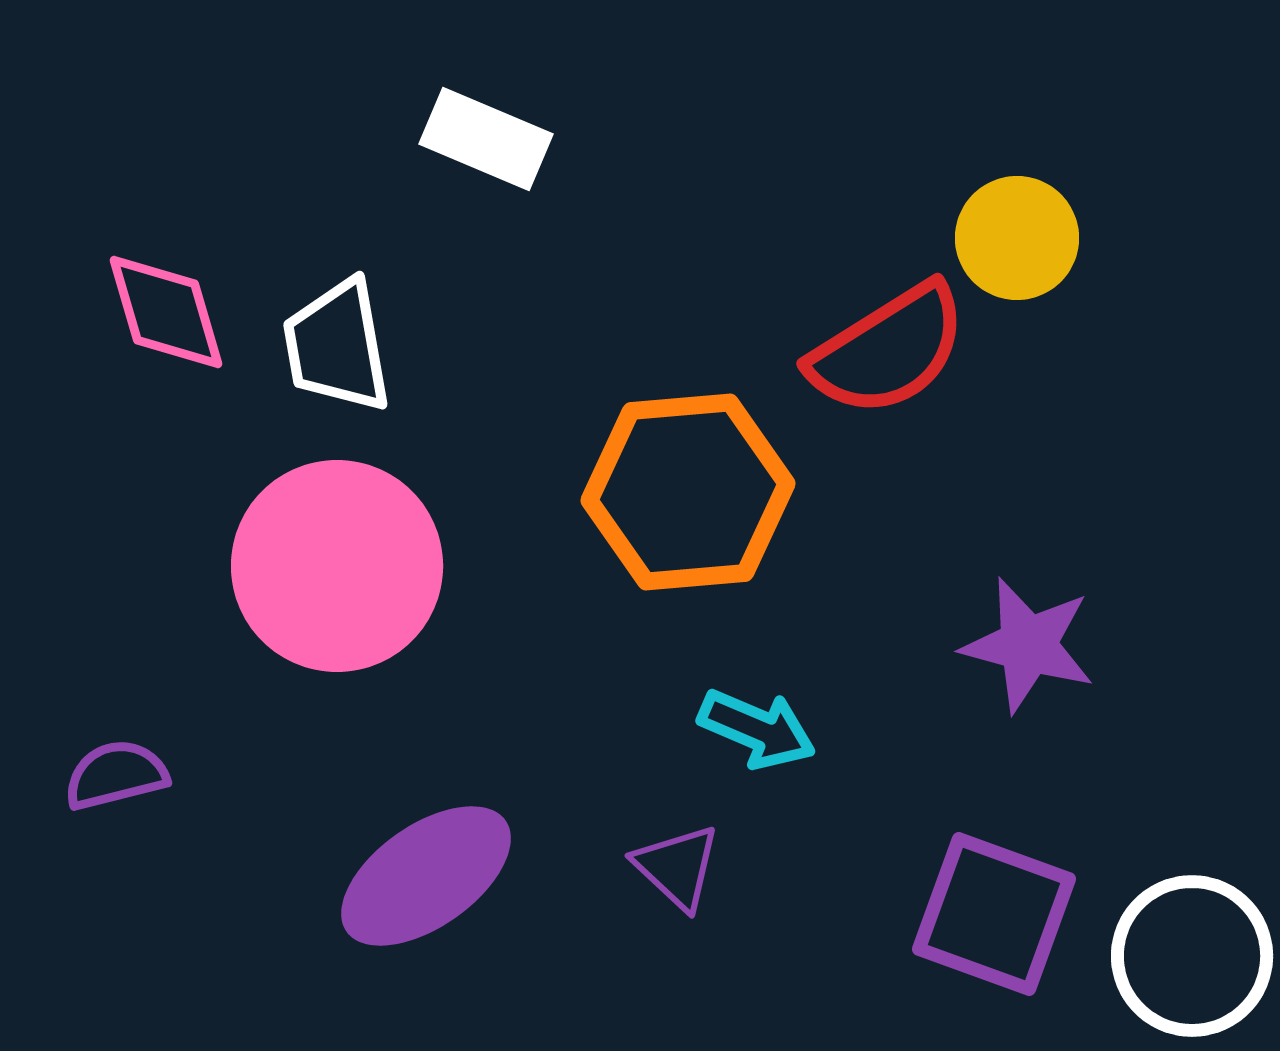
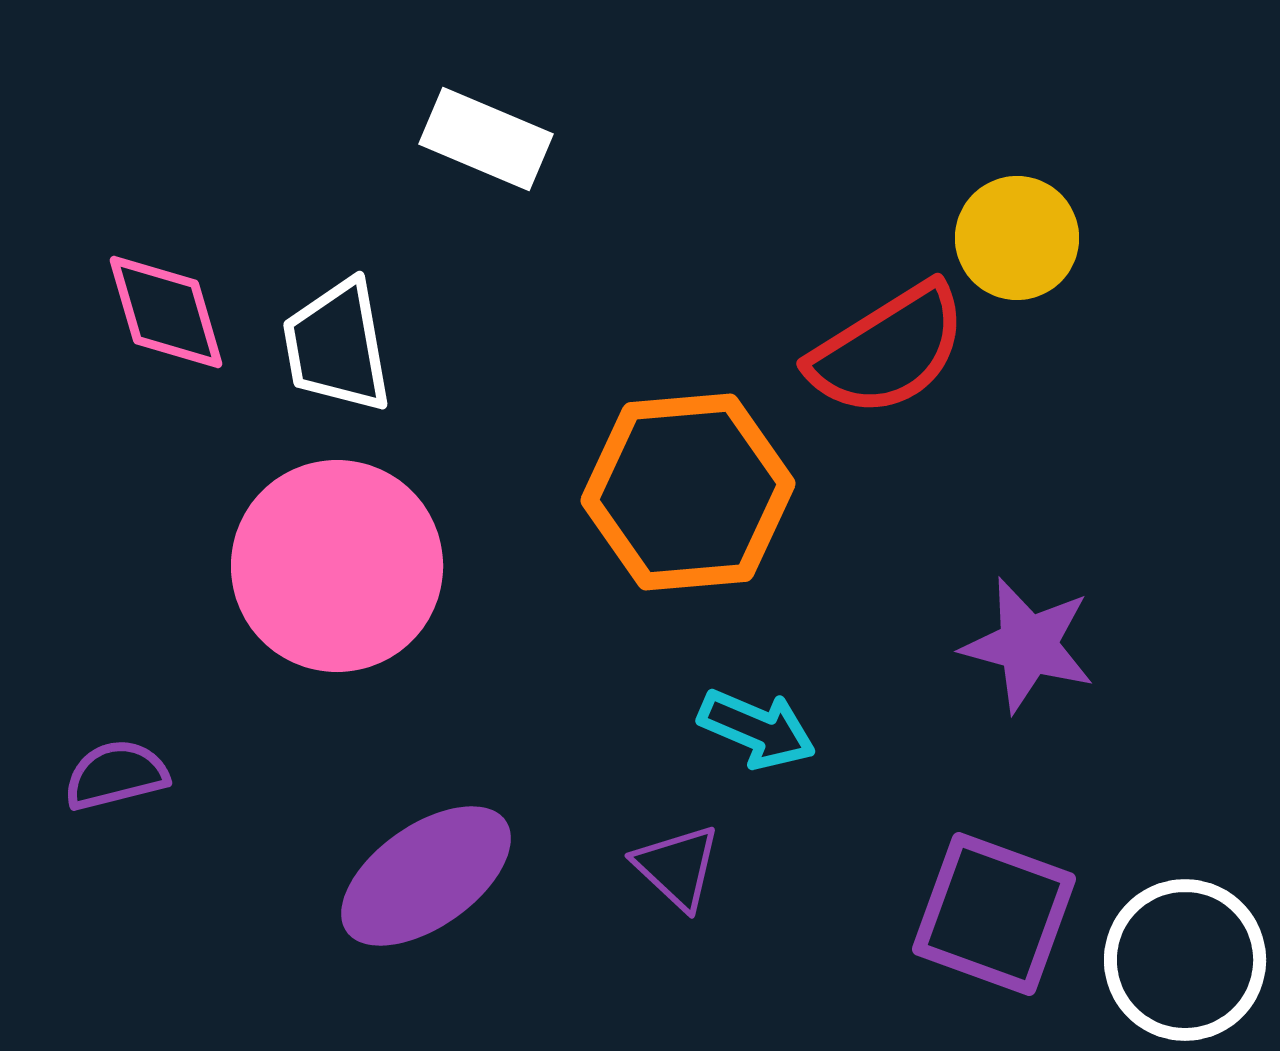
white circle: moved 7 px left, 4 px down
